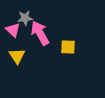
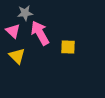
gray star: moved 5 px up
pink triangle: moved 1 px down
yellow triangle: rotated 12 degrees counterclockwise
